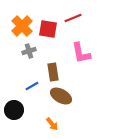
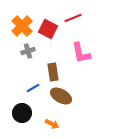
red square: rotated 18 degrees clockwise
gray cross: moved 1 px left
blue line: moved 1 px right, 2 px down
black circle: moved 8 px right, 3 px down
orange arrow: rotated 24 degrees counterclockwise
